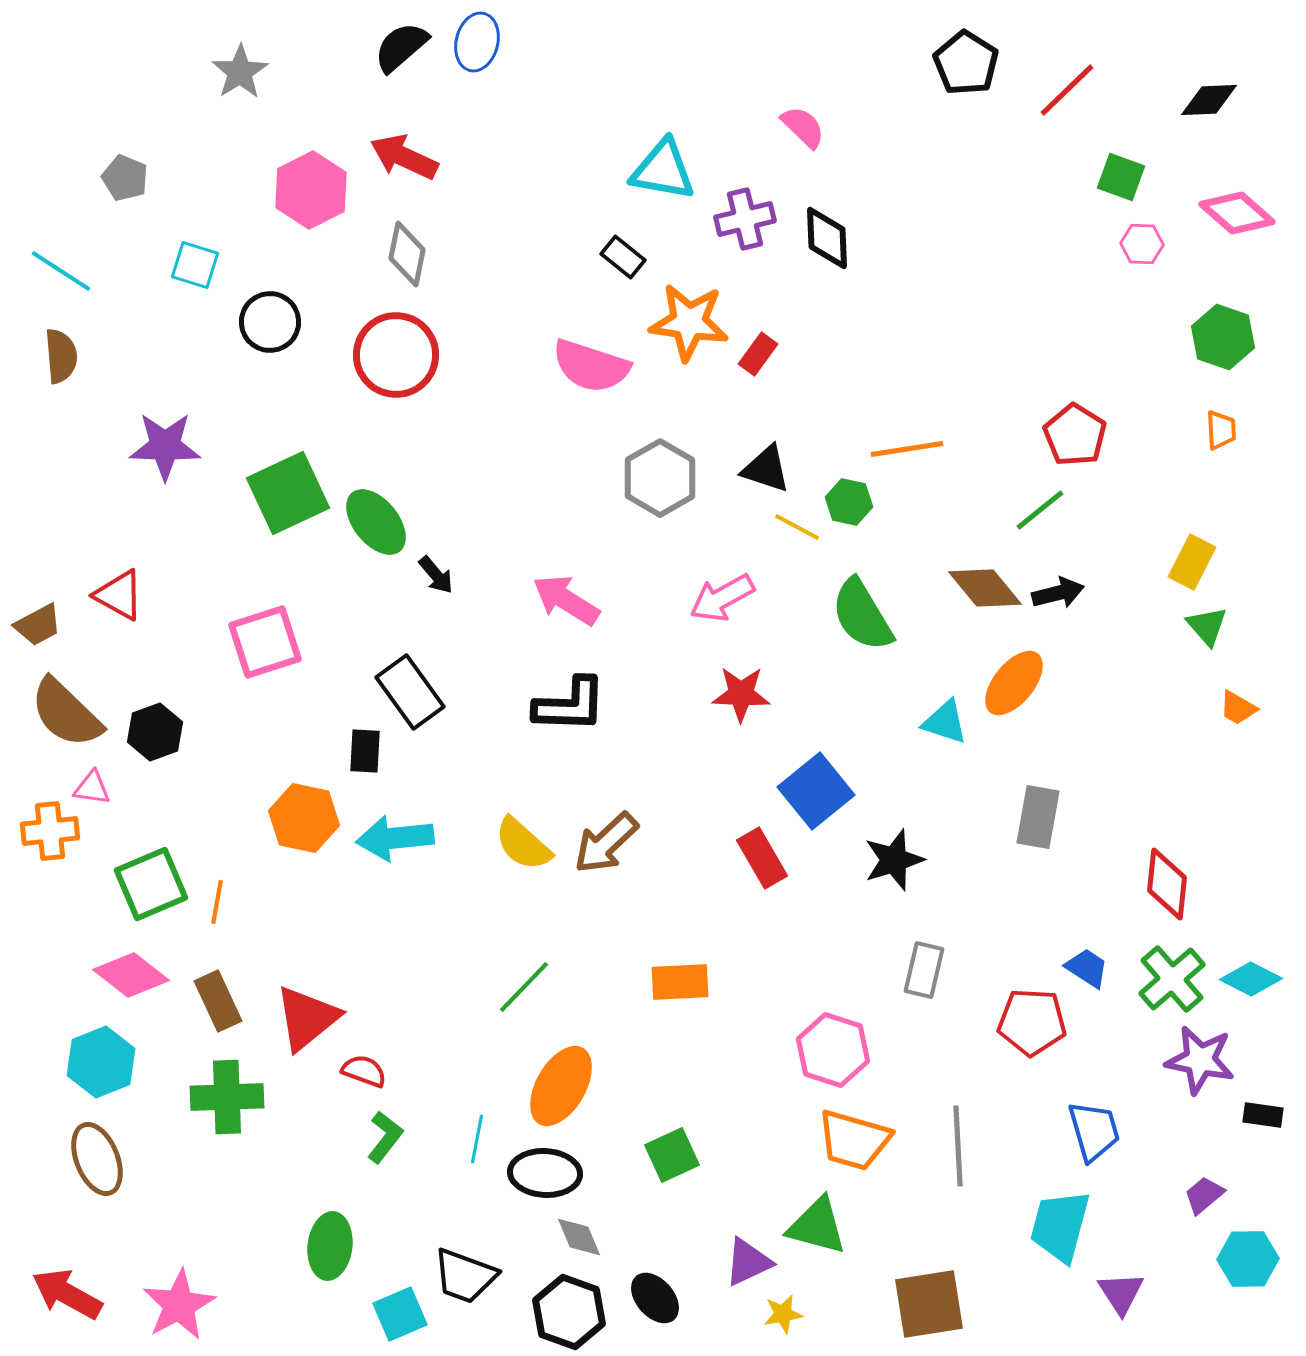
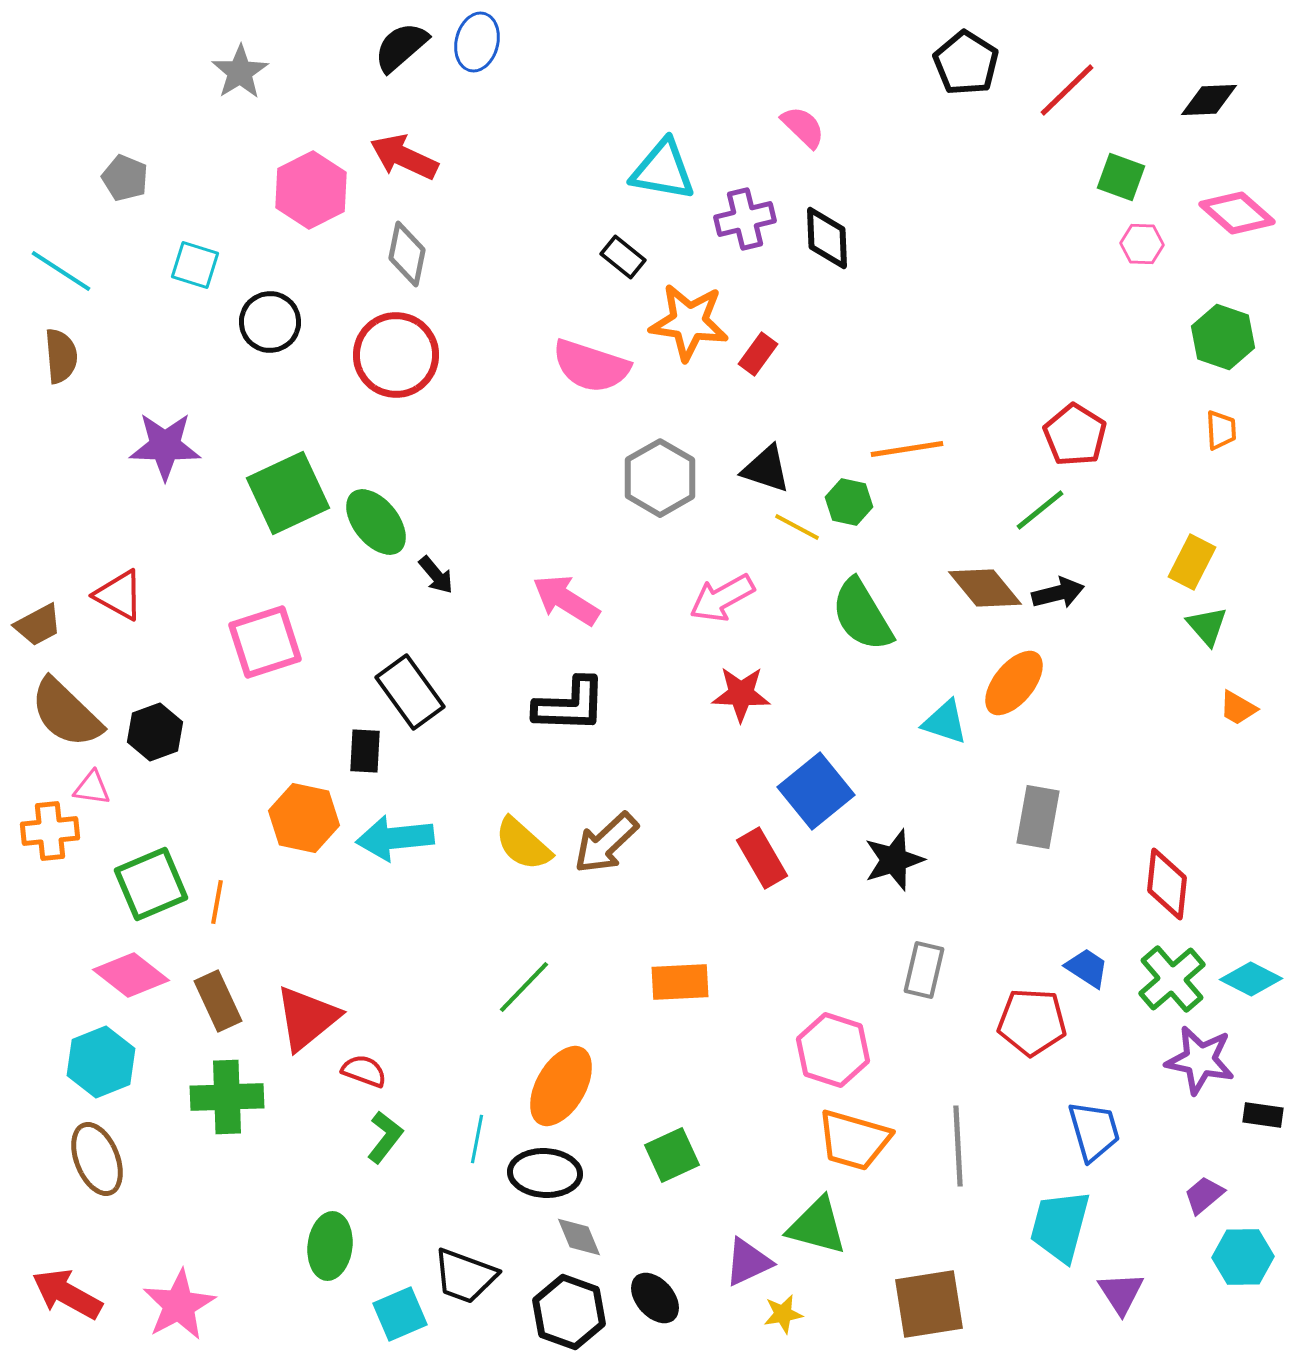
cyan hexagon at (1248, 1259): moved 5 px left, 2 px up
